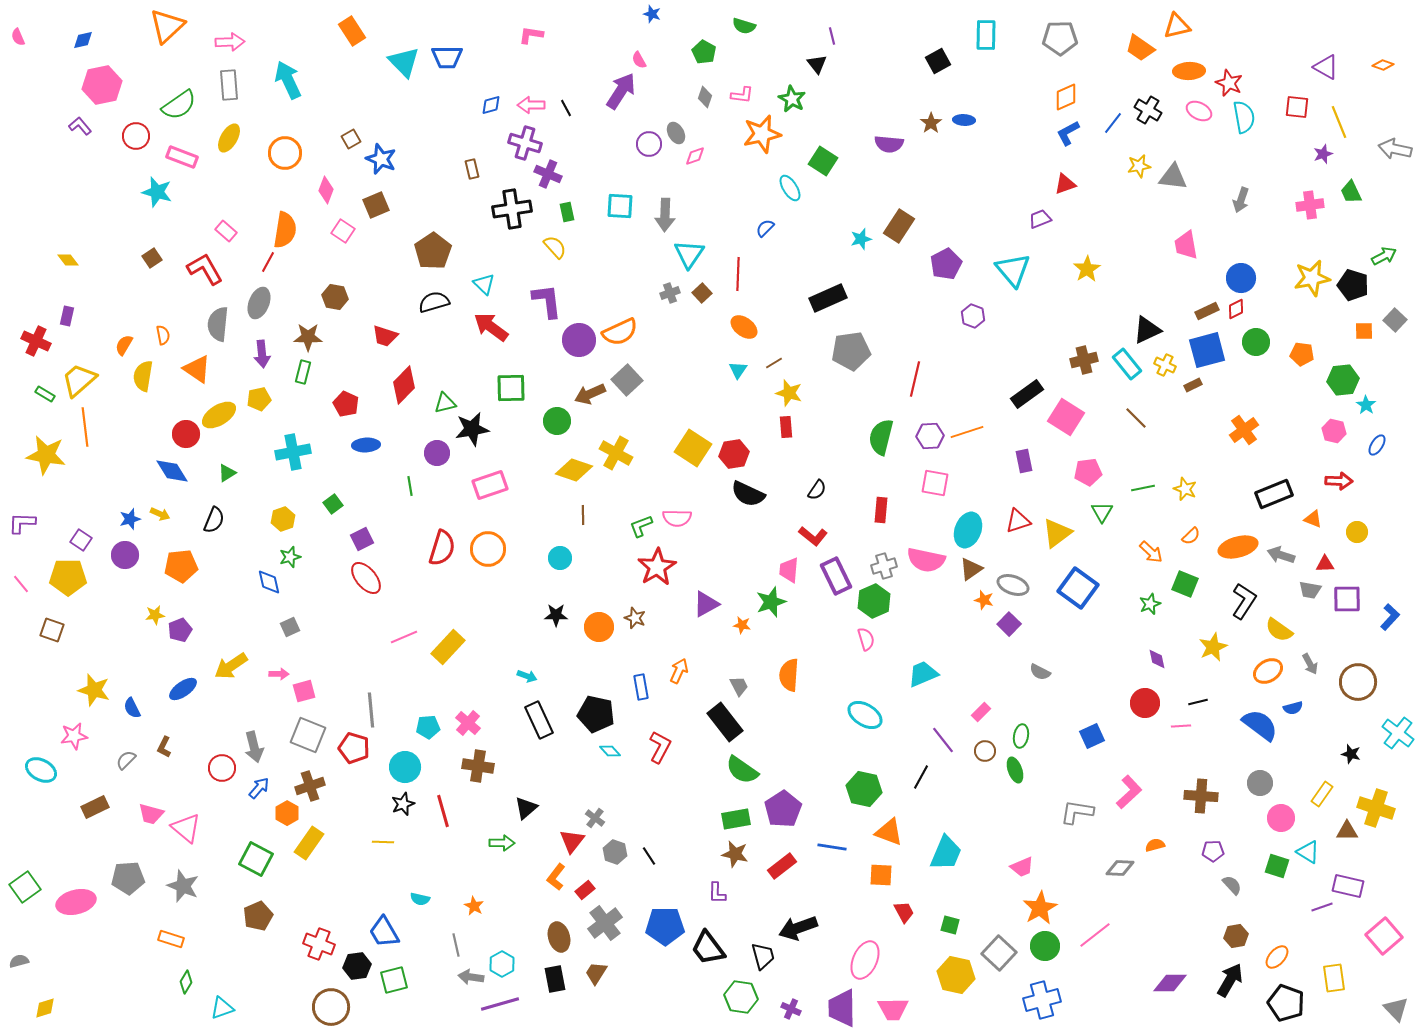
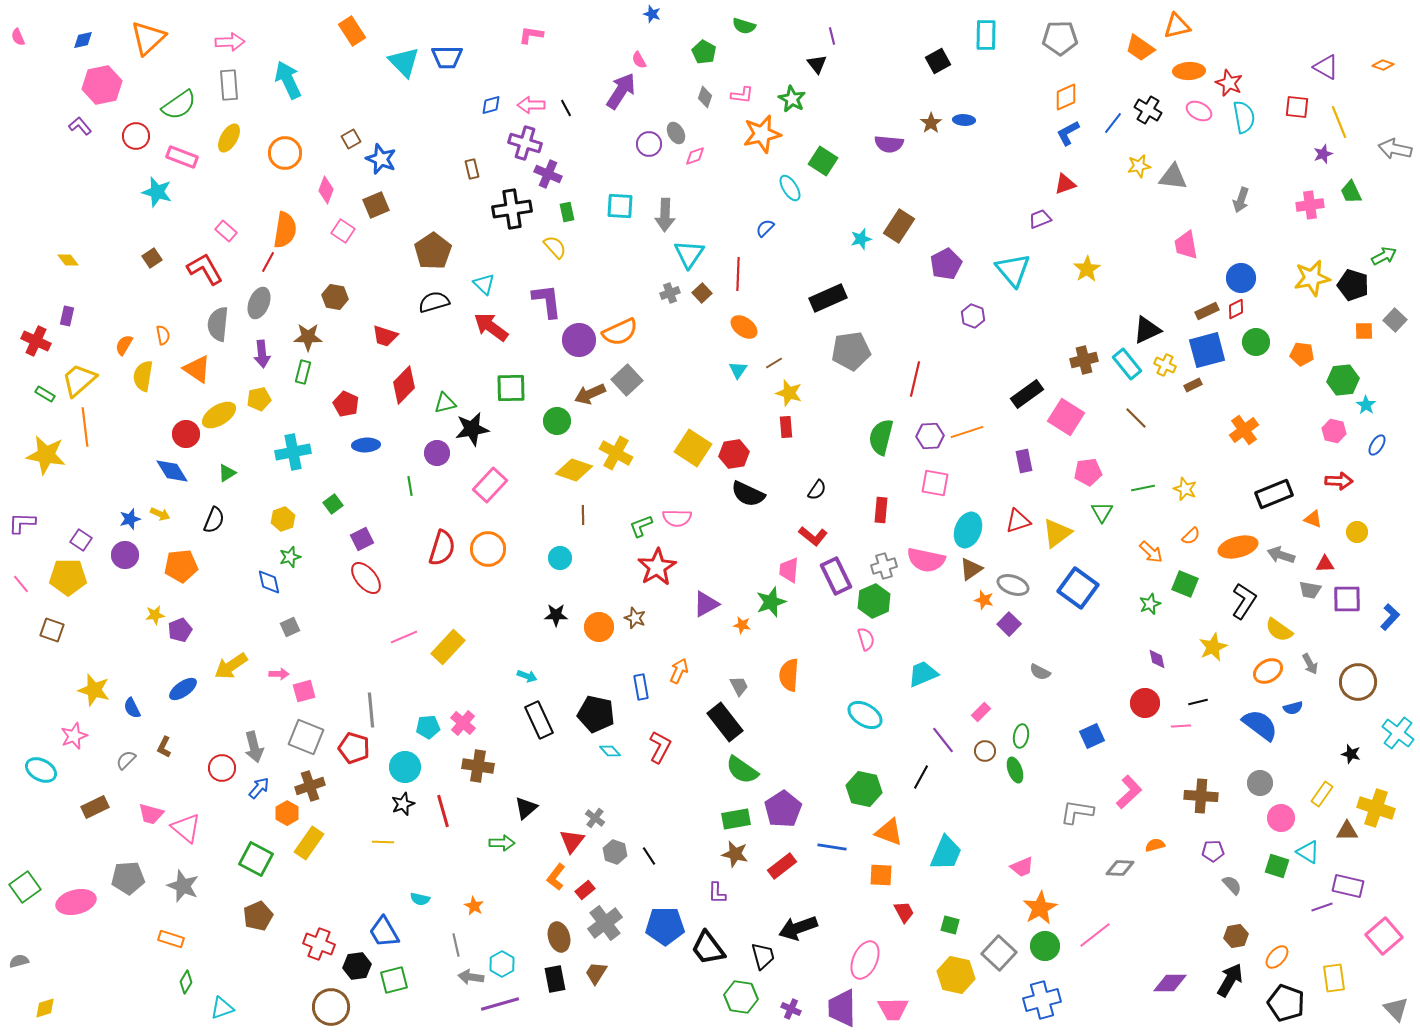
orange triangle at (167, 26): moved 19 px left, 12 px down
pink rectangle at (490, 485): rotated 28 degrees counterclockwise
pink cross at (468, 723): moved 5 px left
gray square at (308, 735): moved 2 px left, 2 px down
pink star at (74, 736): rotated 12 degrees counterclockwise
